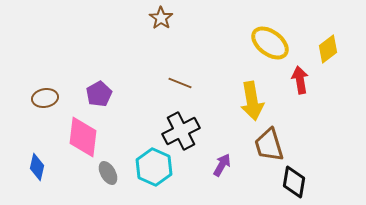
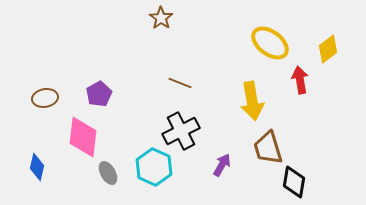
brown trapezoid: moved 1 px left, 3 px down
